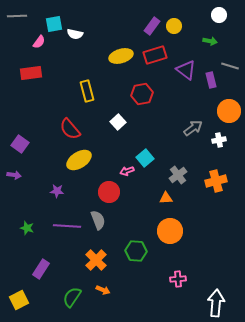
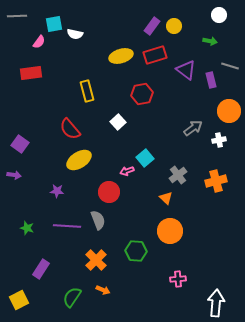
orange triangle at (166, 198): rotated 48 degrees clockwise
